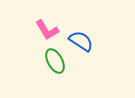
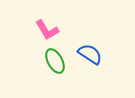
blue semicircle: moved 9 px right, 13 px down
